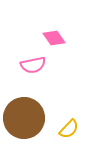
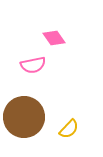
brown circle: moved 1 px up
